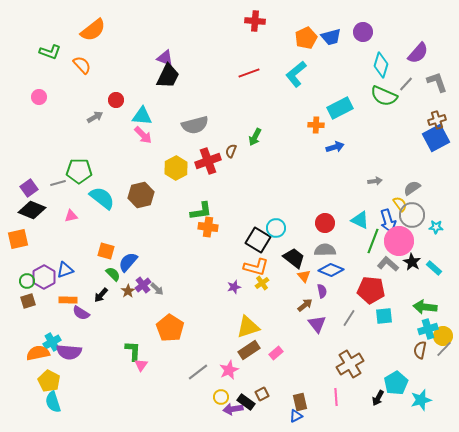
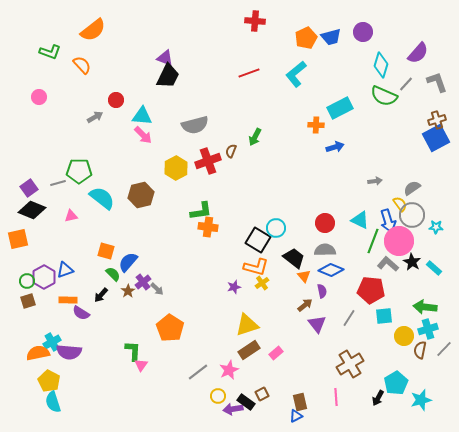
purple cross at (143, 285): moved 3 px up
yellow triangle at (248, 327): moved 1 px left, 2 px up
yellow circle at (443, 336): moved 39 px left
yellow circle at (221, 397): moved 3 px left, 1 px up
